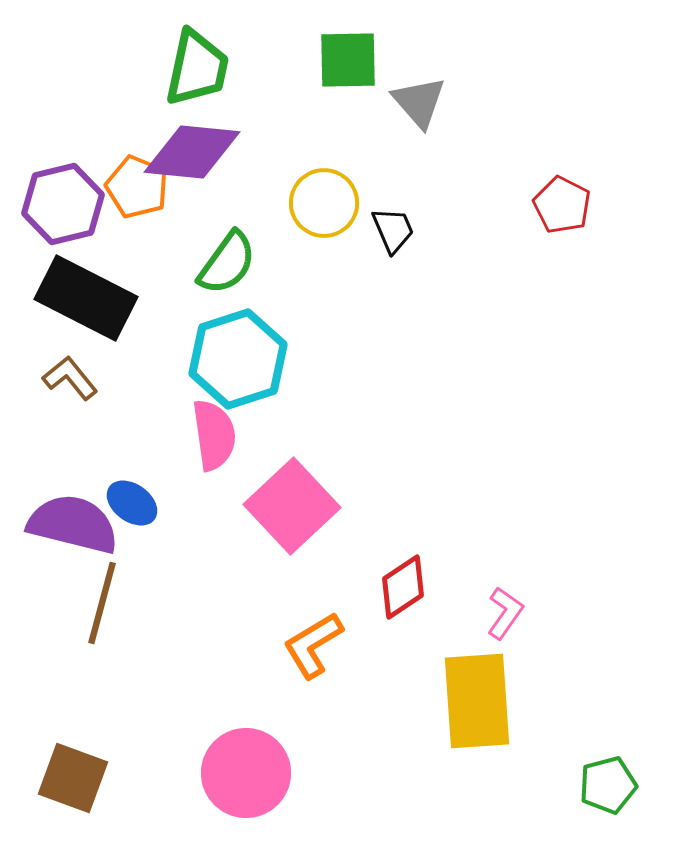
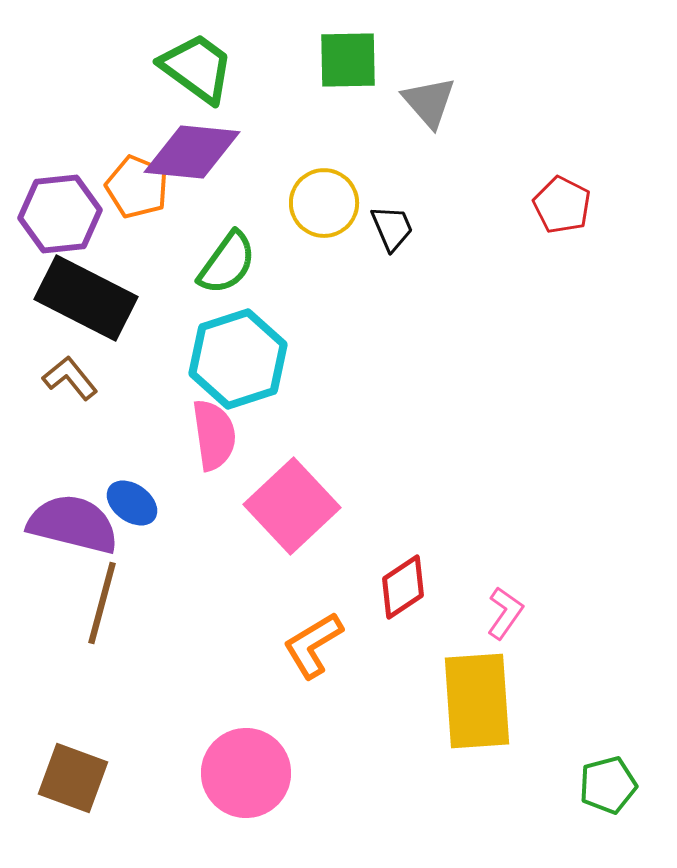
green trapezoid: rotated 66 degrees counterclockwise
gray triangle: moved 10 px right
purple hexagon: moved 3 px left, 10 px down; rotated 8 degrees clockwise
black trapezoid: moved 1 px left, 2 px up
